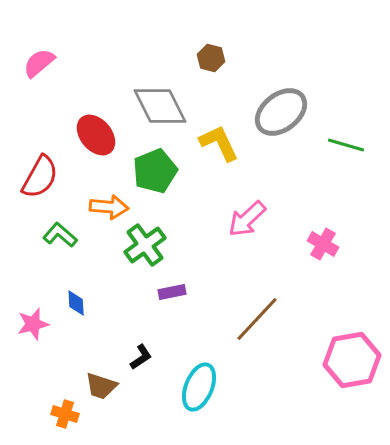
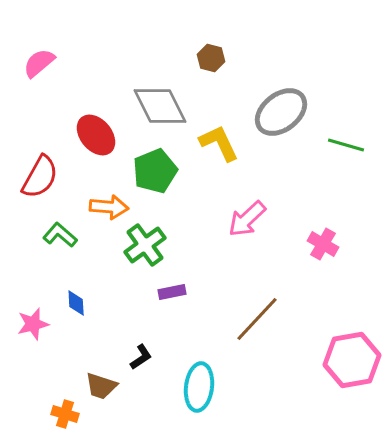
cyan ellipse: rotated 15 degrees counterclockwise
